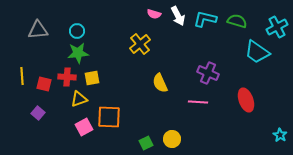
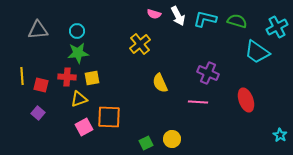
red square: moved 3 px left, 1 px down
